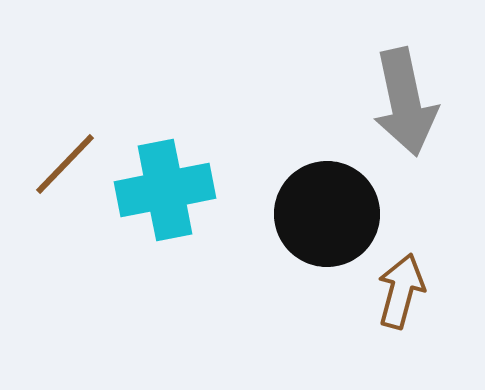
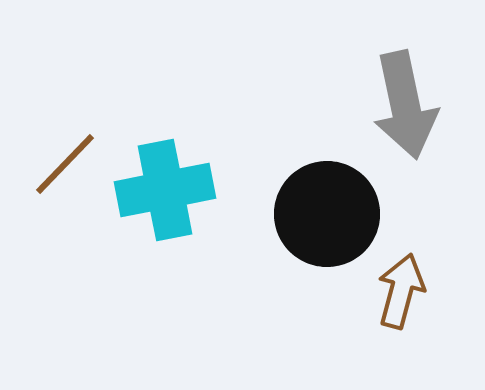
gray arrow: moved 3 px down
